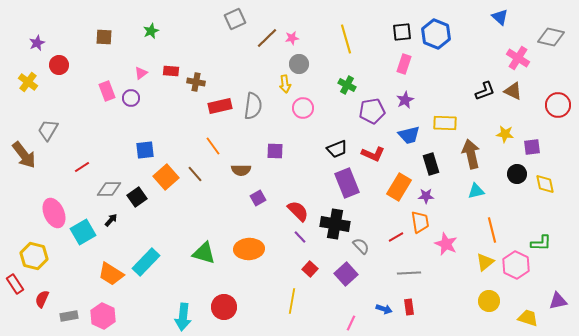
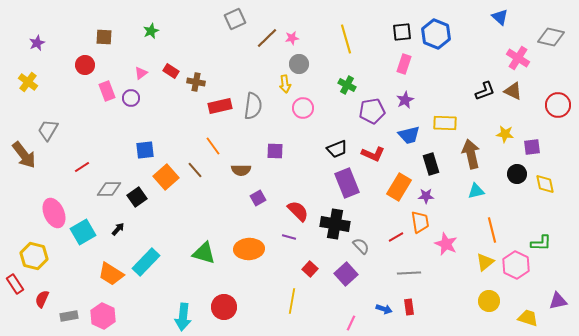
red circle at (59, 65): moved 26 px right
red rectangle at (171, 71): rotated 28 degrees clockwise
brown line at (195, 174): moved 4 px up
black arrow at (111, 220): moved 7 px right, 9 px down
purple line at (300, 237): moved 11 px left; rotated 32 degrees counterclockwise
